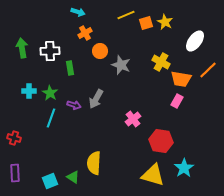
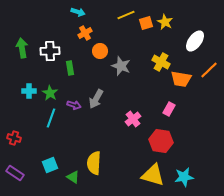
gray star: moved 1 px down
orange line: moved 1 px right
pink rectangle: moved 8 px left, 8 px down
cyan star: moved 9 px down; rotated 24 degrees clockwise
purple rectangle: rotated 54 degrees counterclockwise
cyan square: moved 16 px up
